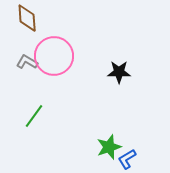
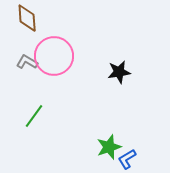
black star: rotated 10 degrees counterclockwise
